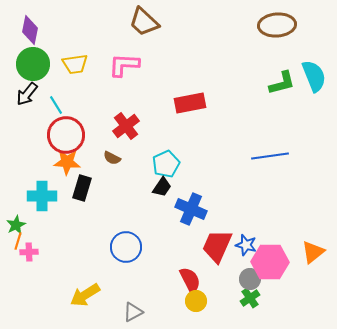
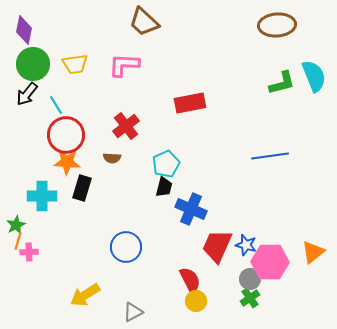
purple diamond: moved 6 px left
brown semicircle: rotated 24 degrees counterclockwise
black trapezoid: moved 2 px right; rotated 20 degrees counterclockwise
